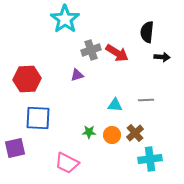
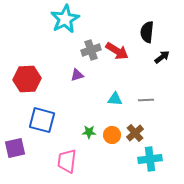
cyan star: rotated 8 degrees clockwise
red arrow: moved 2 px up
black arrow: rotated 42 degrees counterclockwise
cyan triangle: moved 6 px up
blue square: moved 4 px right, 2 px down; rotated 12 degrees clockwise
pink trapezoid: moved 2 px up; rotated 70 degrees clockwise
